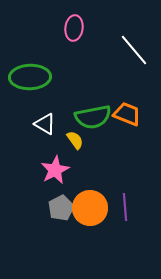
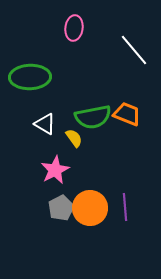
yellow semicircle: moved 1 px left, 2 px up
